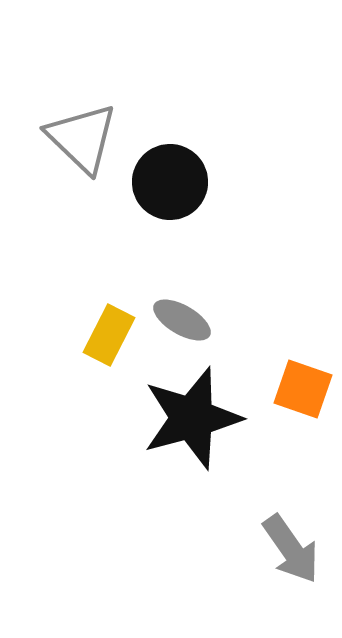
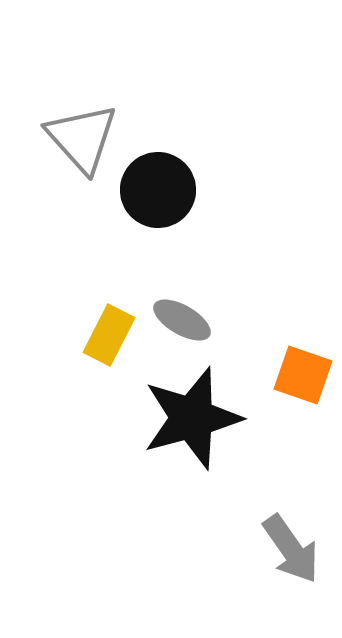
gray triangle: rotated 4 degrees clockwise
black circle: moved 12 px left, 8 px down
orange square: moved 14 px up
